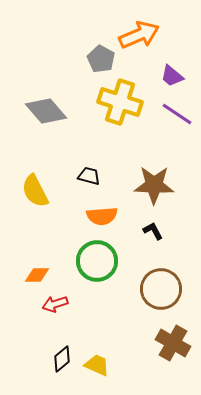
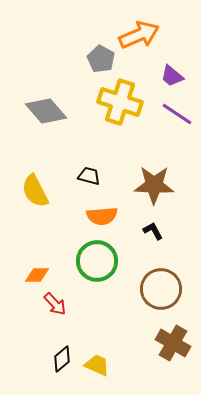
red arrow: rotated 115 degrees counterclockwise
